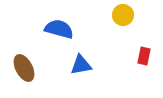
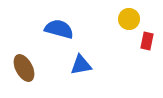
yellow circle: moved 6 px right, 4 px down
red rectangle: moved 3 px right, 15 px up
